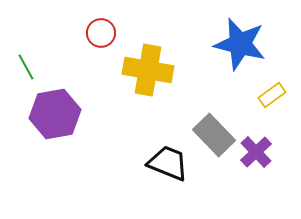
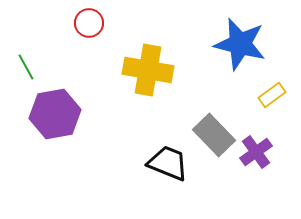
red circle: moved 12 px left, 10 px up
purple cross: rotated 8 degrees clockwise
